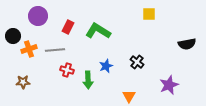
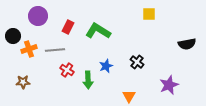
red cross: rotated 16 degrees clockwise
